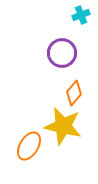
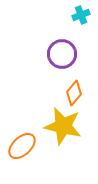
purple circle: moved 1 px down
orange ellipse: moved 7 px left; rotated 16 degrees clockwise
